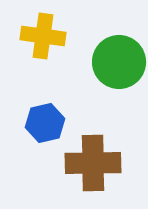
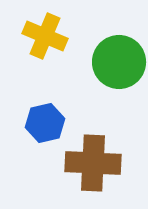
yellow cross: moved 2 px right; rotated 15 degrees clockwise
brown cross: rotated 4 degrees clockwise
